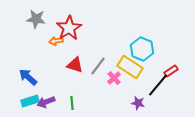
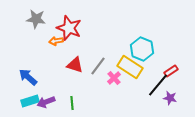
red star: rotated 20 degrees counterclockwise
purple star: moved 32 px right, 5 px up
